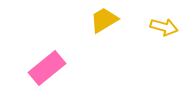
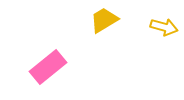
pink rectangle: moved 1 px right, 1 px up
